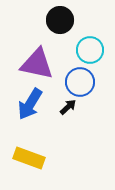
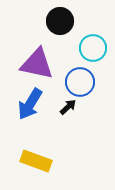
black circle: moved 1 px down
cyan circle: moved 3 px right, 2 px up
yellow rectangle: moved 7 px right, 3 px down
